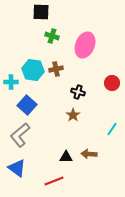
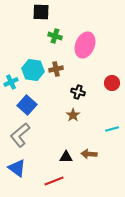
green cross: moved 3 px right
cyan cross: rotated 24 degrees counterclockwise
cyan line: rotated 40 degrees clockwise
